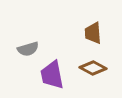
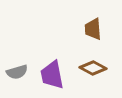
brown trapezoid: moved 4 px up
gray semicircle: moved 11 px left, 23 px down
